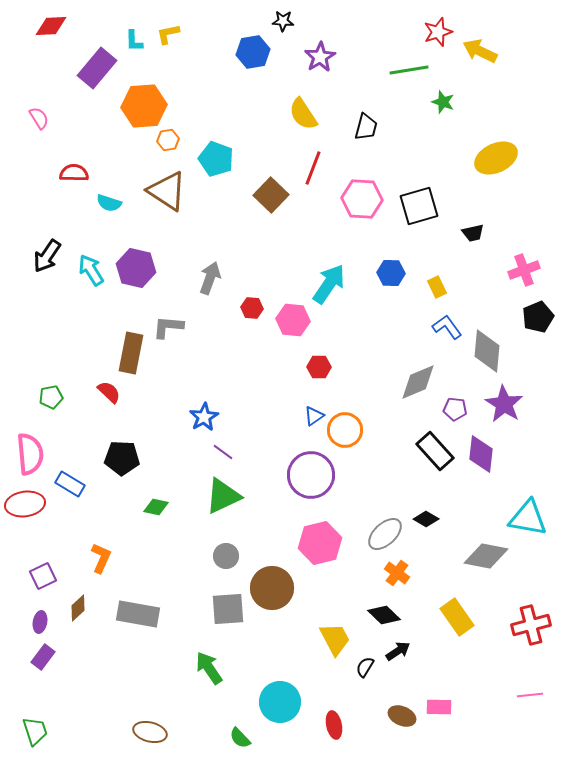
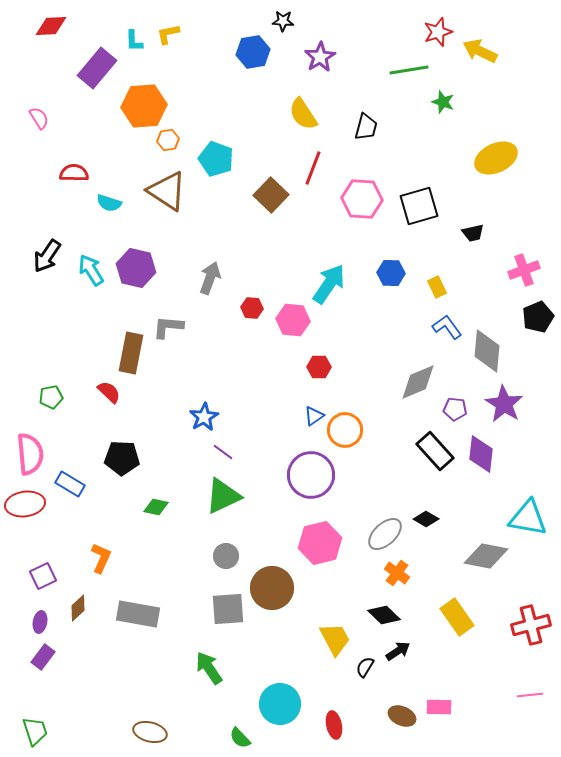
cyan circle at (280, 702): moved 2 px down
